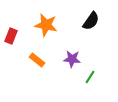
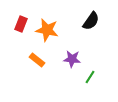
orange star: moved 1 px right, 5 px down
red rectangle: moved 10 px right, 12 px up
